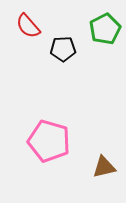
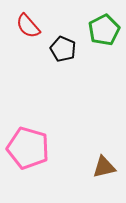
green pentagon: moved 1 px left, 1 px down
black pentagon: rotated 25 degrees clockwise
pink pentagon: moved 21 px left, 7 px down
